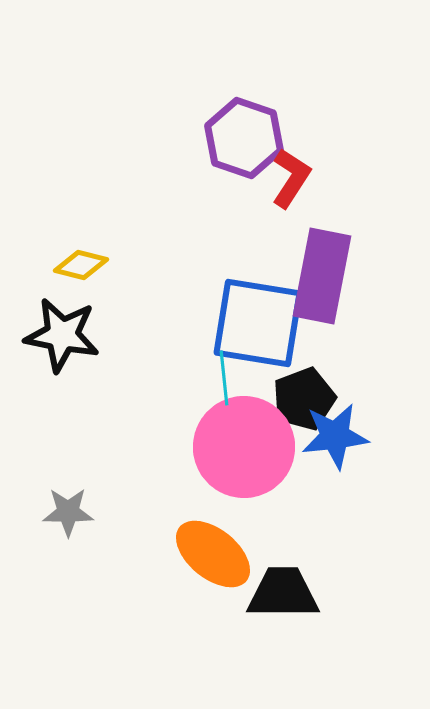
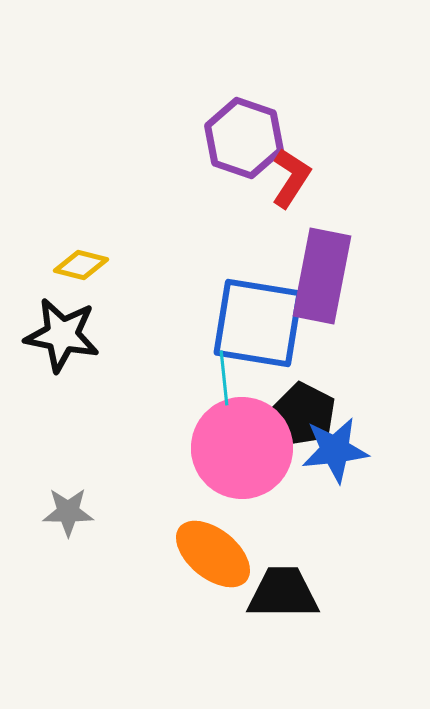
black pentagon: moved 15 px down; rotated 24 degrees counterclockwise
blue star: moved 14 px down
pink circle: moved 2 px left, 1 px down
